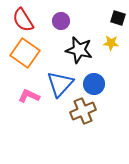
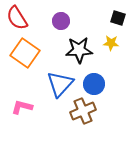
red semicircle: moved 6 px left, 2 px up
black star: rotated 16 degrees counterclockwise
pink L-shape: moved 7 px left, 11 px down; rotated 10 degrees counterclockwise
